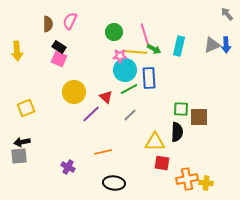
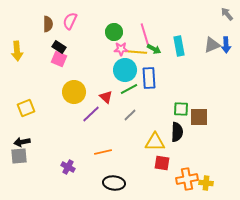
cyan rectangle: rotated 24 degrees counterclockwise
pink star: moved 1 px right, 7 px up
